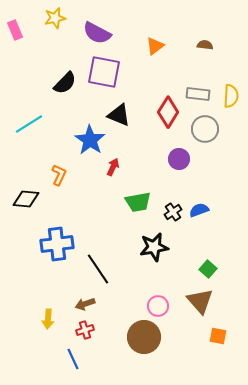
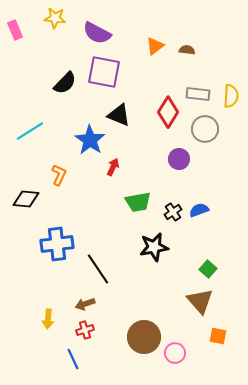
yellow star: rotated 20 degrees clockwise
brown semicircle: moved 18 px left, 5 px down
cyan line: moved 1 px right, 7 px down
pink circle: moved 17 px right, 47 px down
